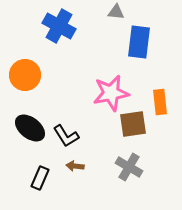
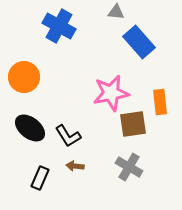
blue rectangle: rotated 48 degrees counterclockwise
orange circle: moved 1 px left, 2 px down
black L-shape: moved 2 px right
